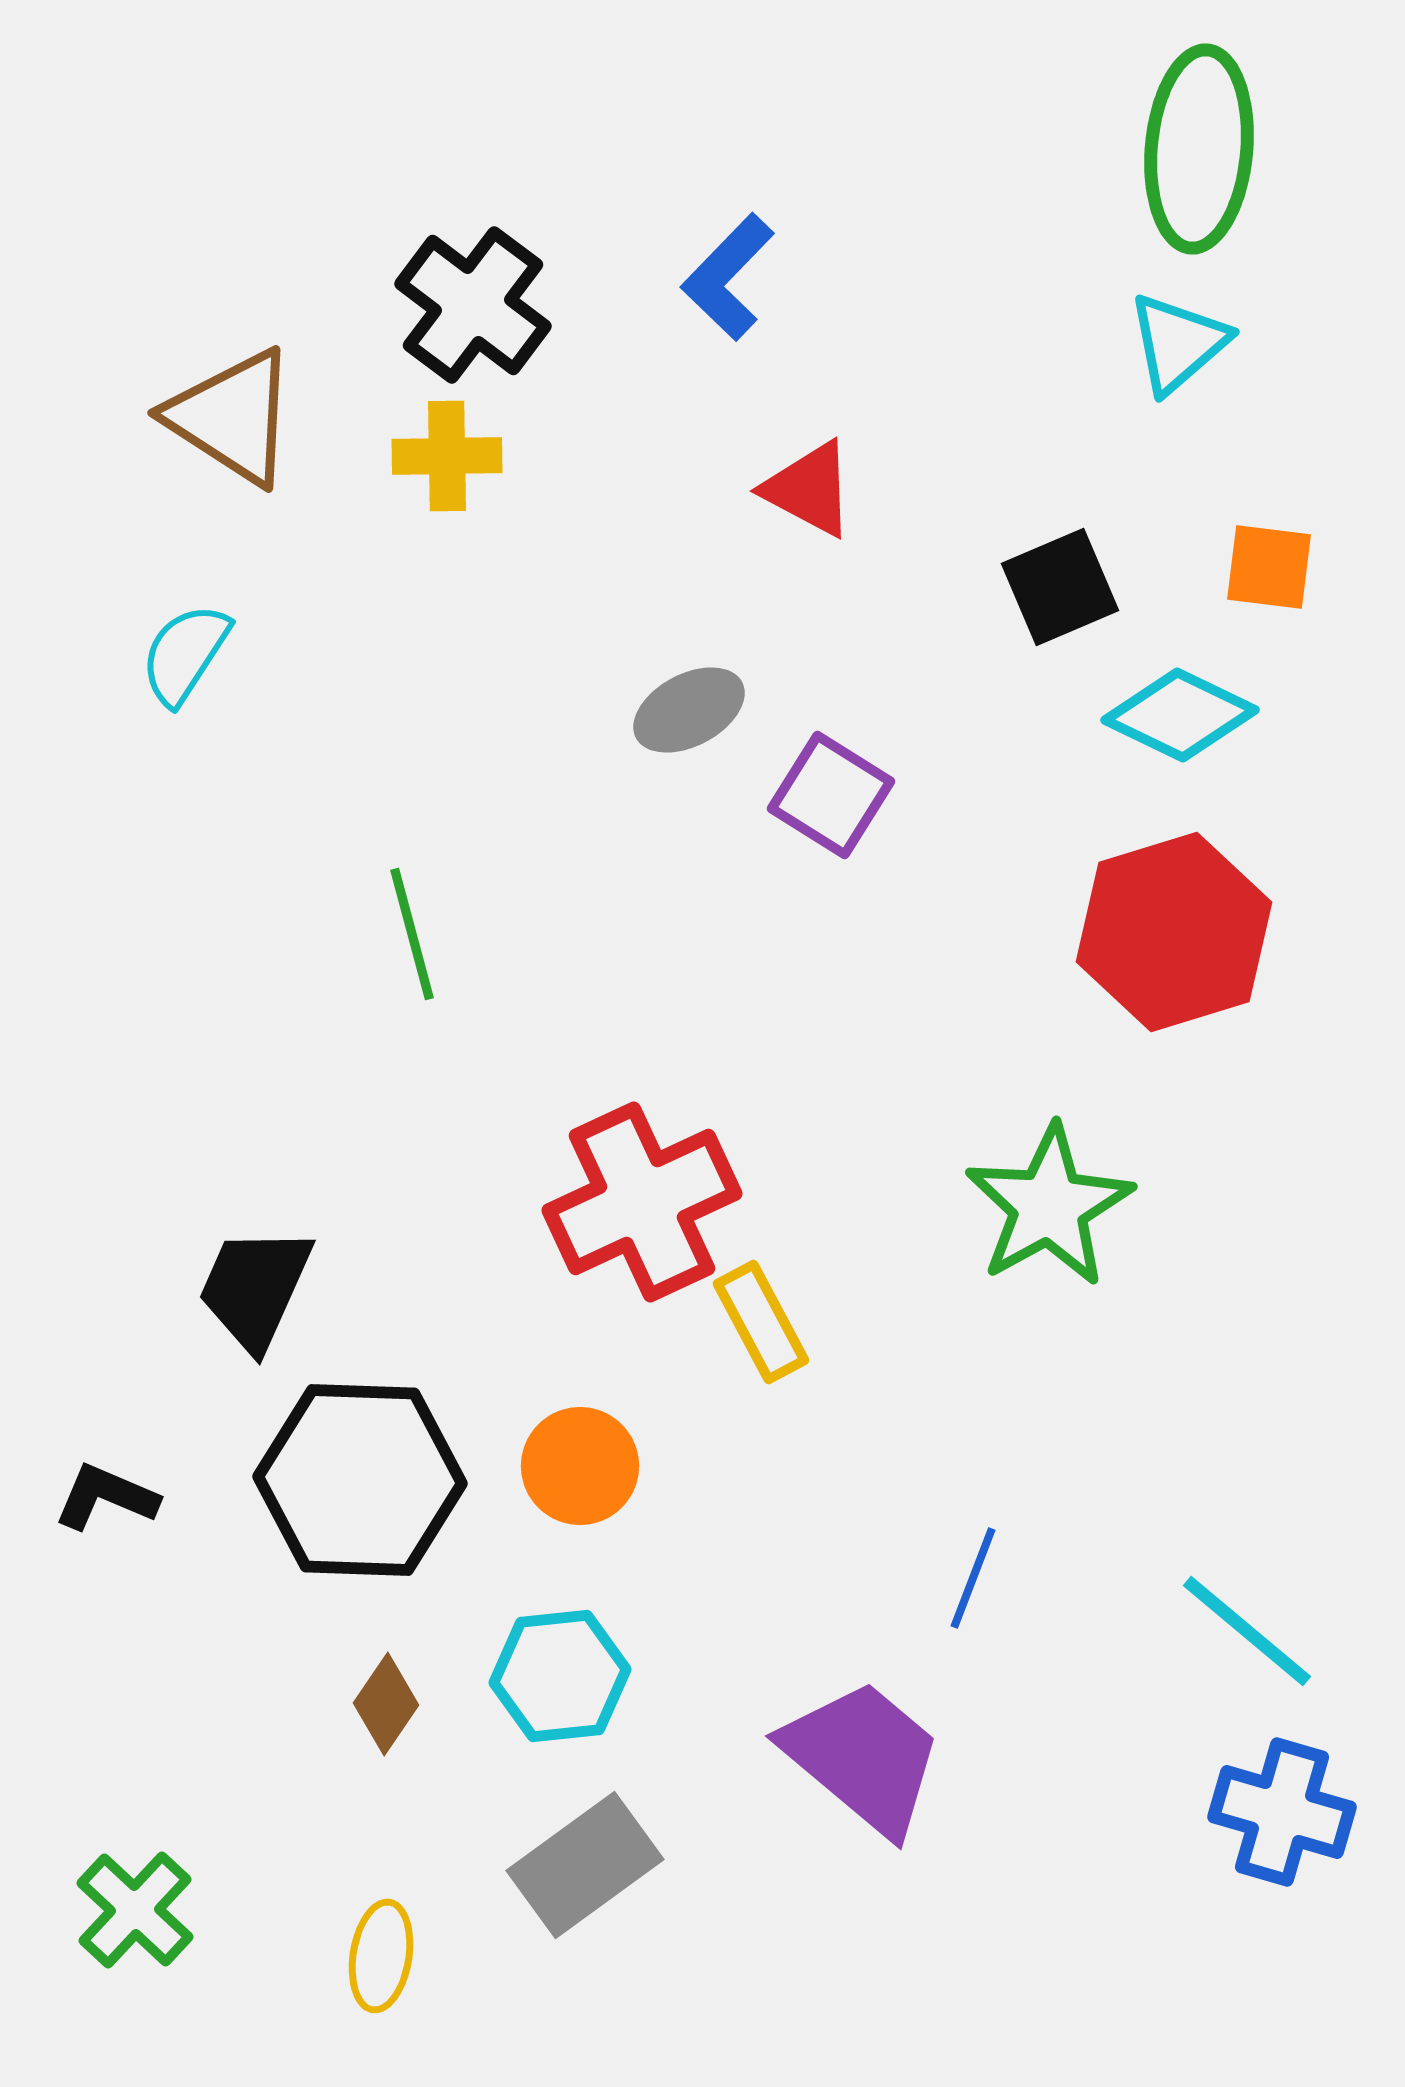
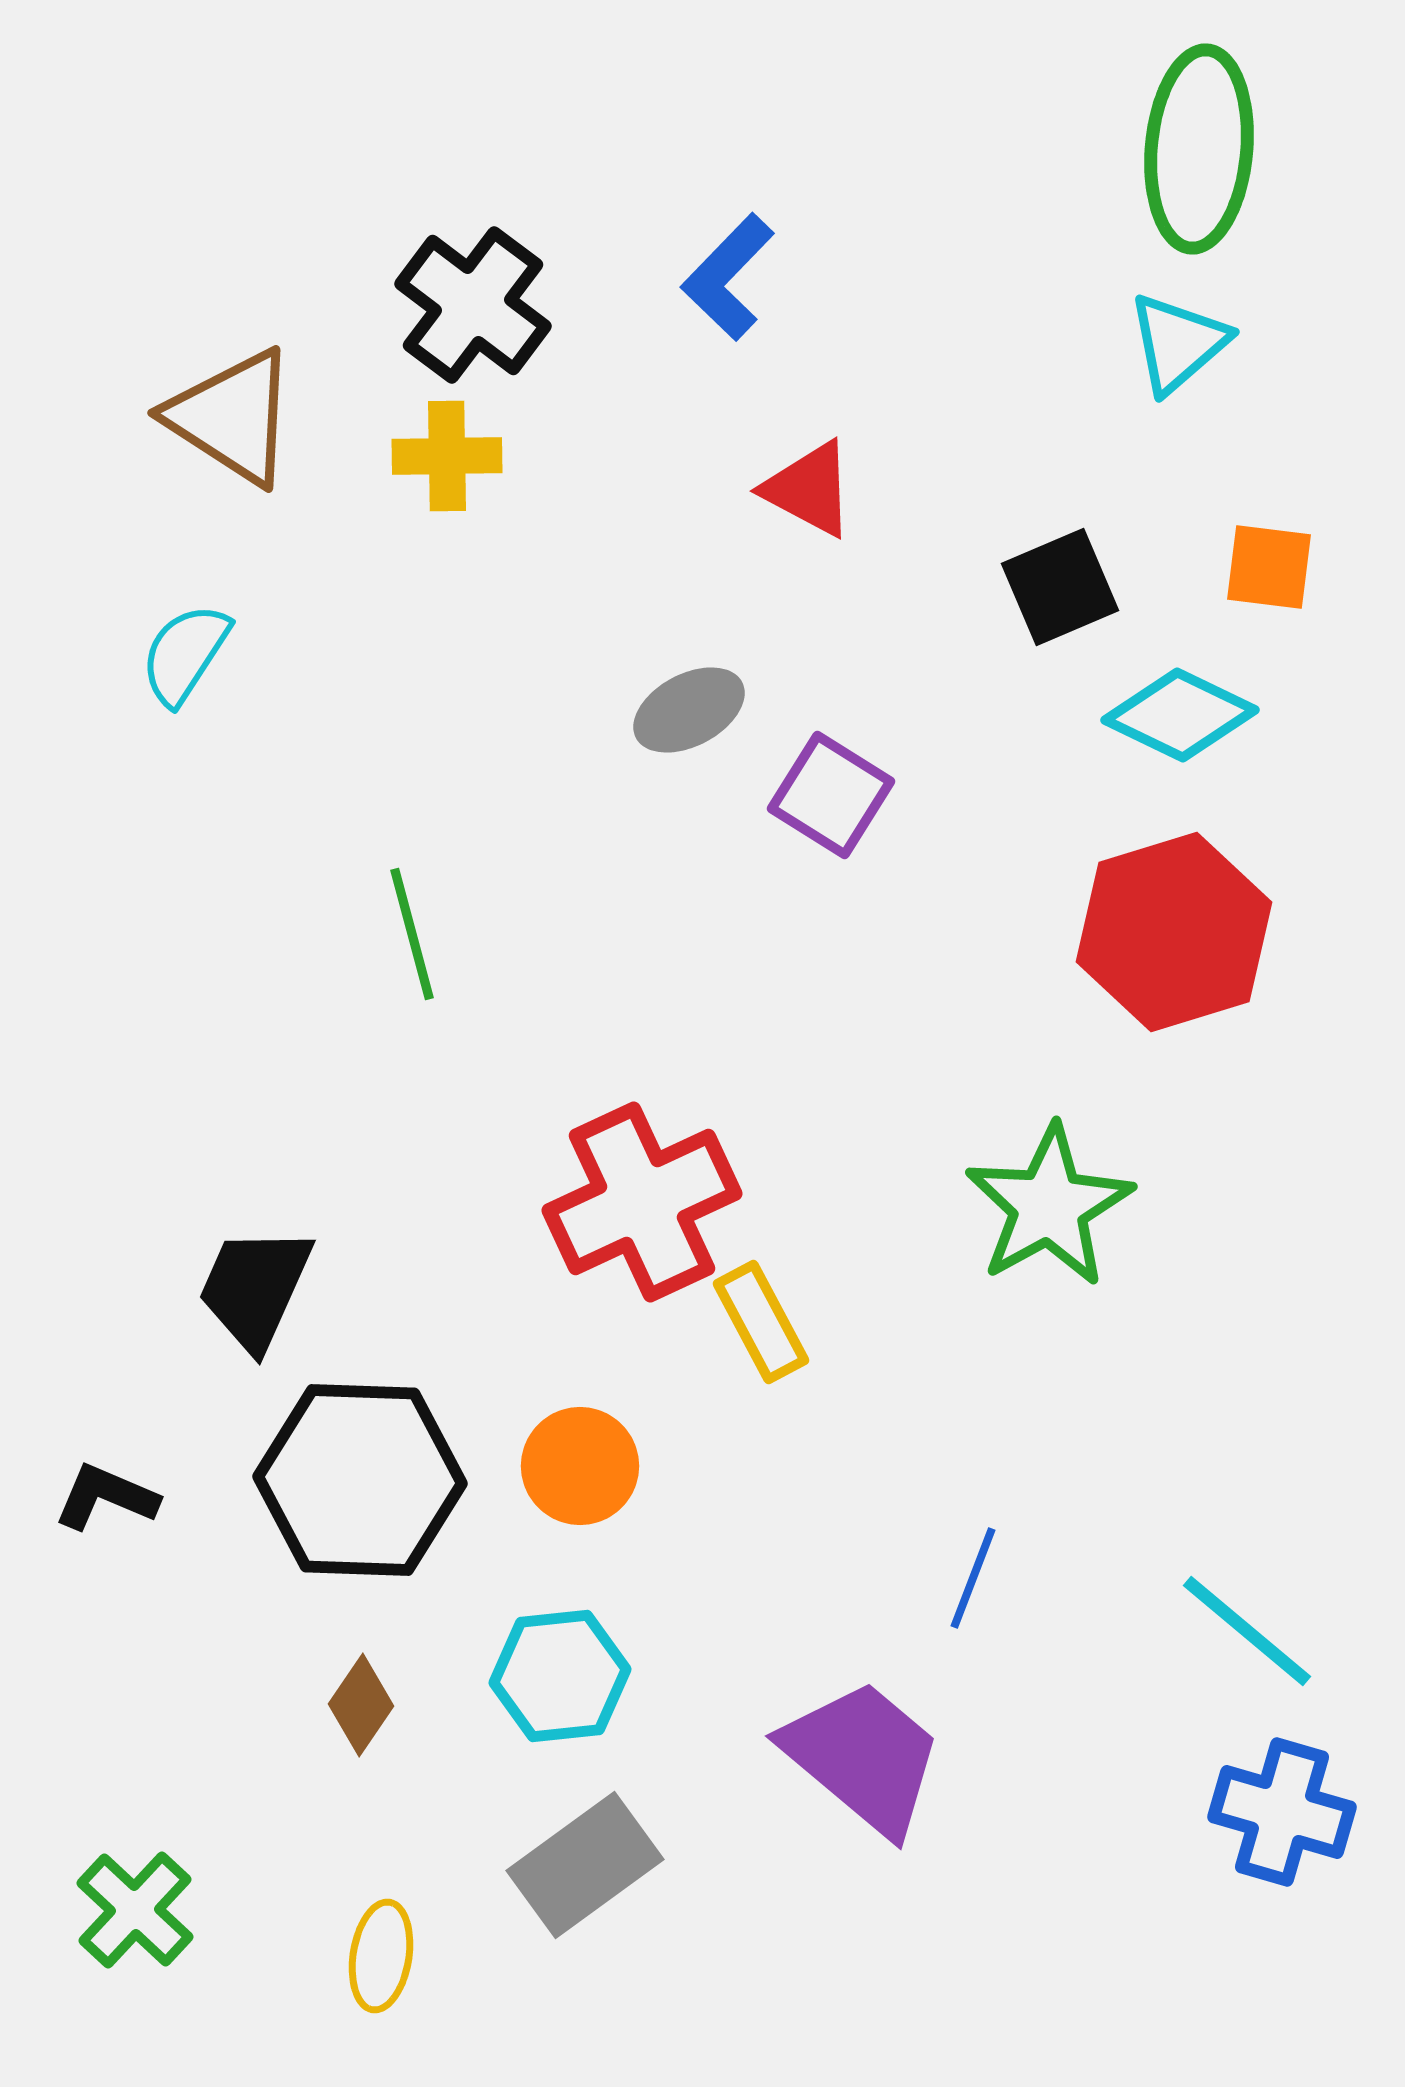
brown diamond: moved 25 px left, 1 px down
